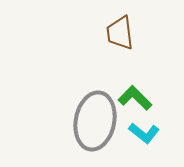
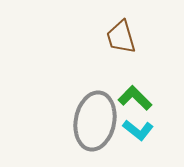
brown trapezoid: moved 1 px right, 4 px down; rotated 9 degrees counterclockwise
cyan L-shape: moved 6 px left, 3 px up
